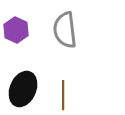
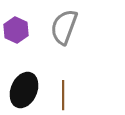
gray semicircle: moved 1 px left, 3 px up; rotated 27 degrees clockwise
black ellipse: moved 1 px right, 1 px down
